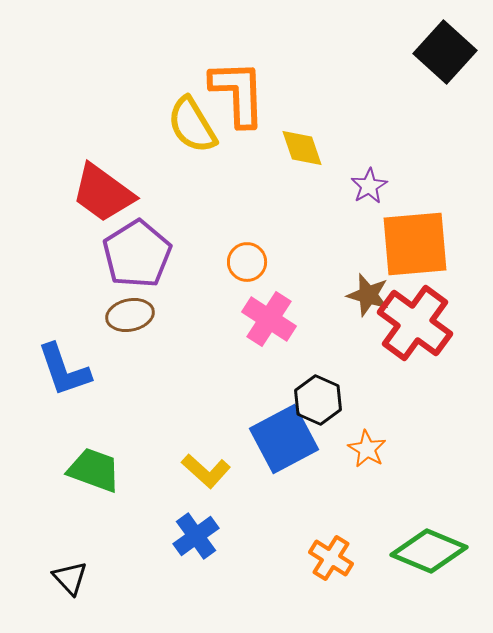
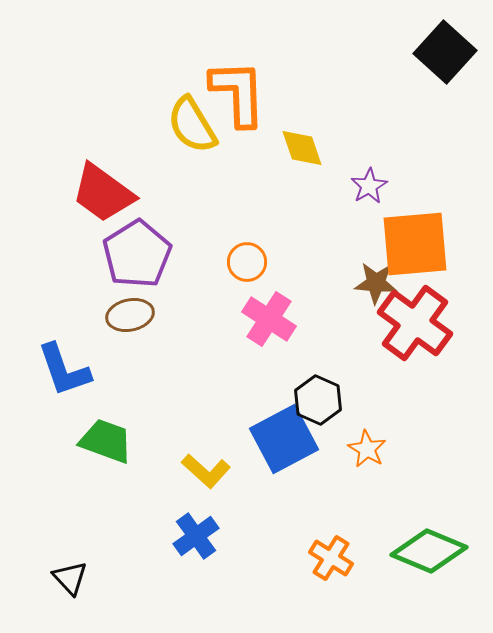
brown star: moved 8 px right, 12 px up; rotated 12 degrees counterclockwise
green trapezoid: moved 12 px right, 29 px up
